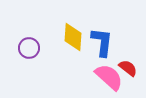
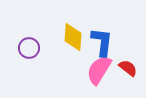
pink semicircle: moved 10 px left, 7 px up; rotated 100 degrees counterclockwise
